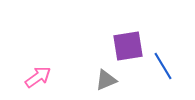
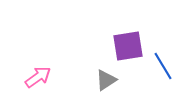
gray triangle: rotated 10 degrees counterclockwise
